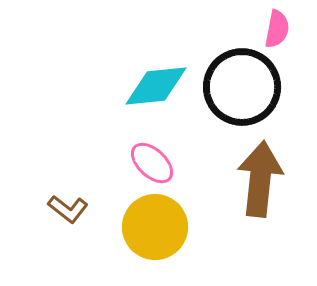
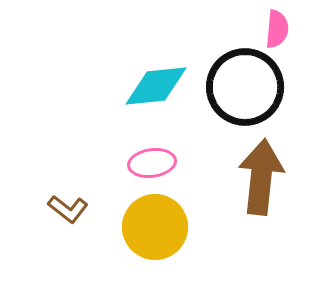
pink semicircle: rotated 6 degrees counterclockwise
black circle: moved 3 px right
pink ellipse: rotated 51 degrees counterclockwise
brown arrow: moved 1 px right, 2 px up
